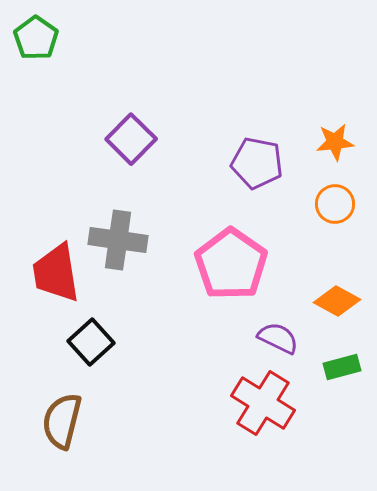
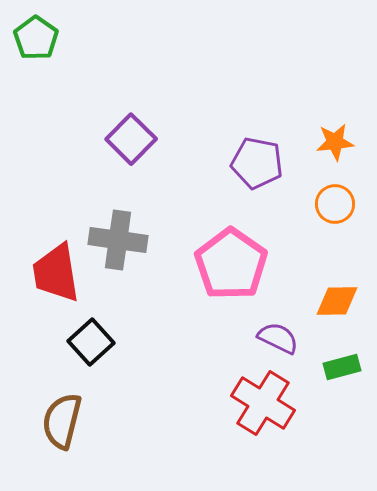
orange diamond: rotated 30 degrees counterclockwise
